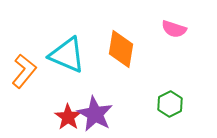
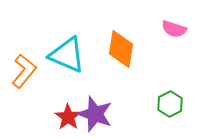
purple star: rotated 9 degrees counterclockwise
